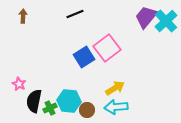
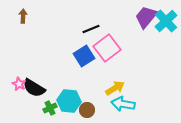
black line: moved 16 px right, 15 px down
blue square: moved 1 px up
black semicircle: moved 13 px up; rotated 70 degrees counterclockwise
cyan arrow: moved 7 px right, 3 px up; rotated 15 degrees clockwise
